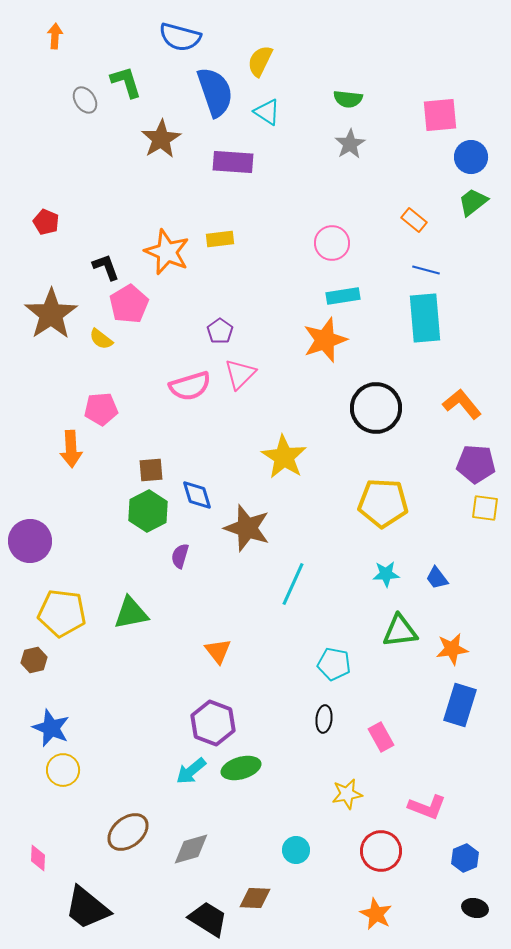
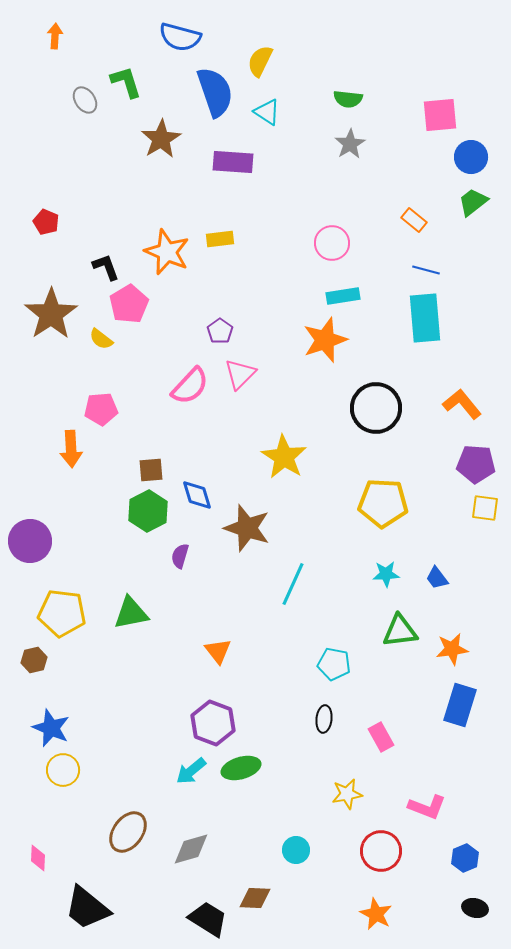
pink semicircle at (190, 386): rotated 30 degrees counterclockwise
brown ellipse at (128, 832): rotated 15 degrees counterclockwise
